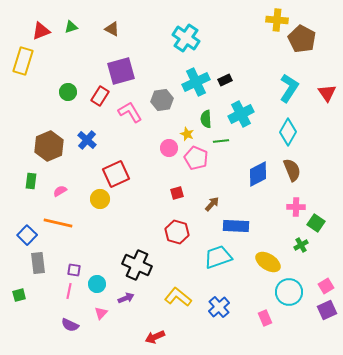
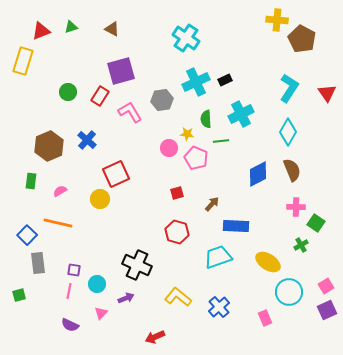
yellow star at (187, 134): rotated 16 degrees counterclockwise
